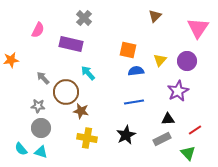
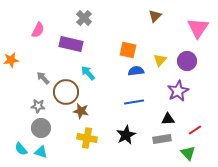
gray rectangle: rotated 18 degrees clockwise
